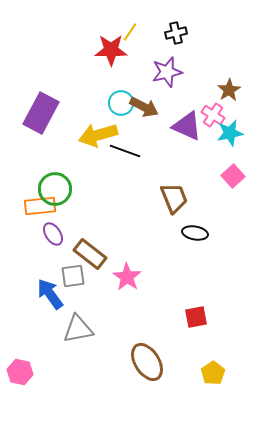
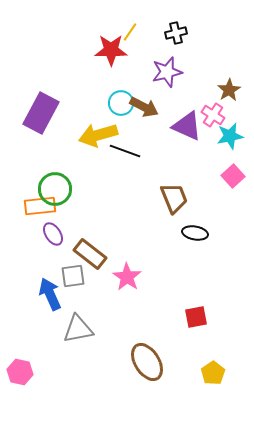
cyan star: moved 3 px down
blue arrow: rotated 12 degrees clockwise
